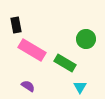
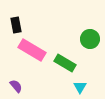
green circle: moved 4 px right
purple semicircle: moved 12 px left; rotated 16 degrees clockwise
